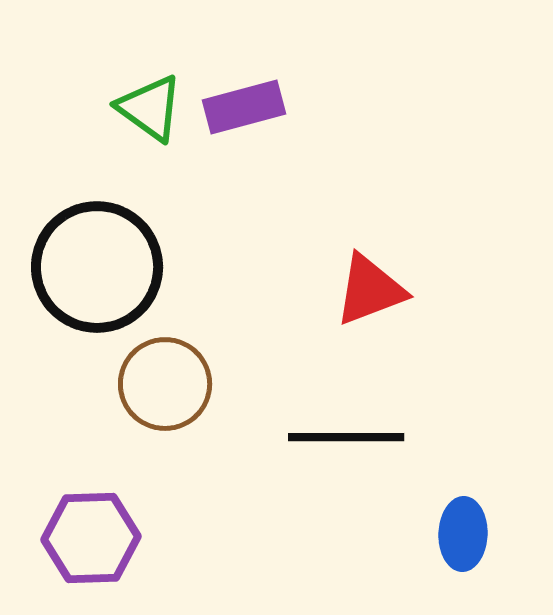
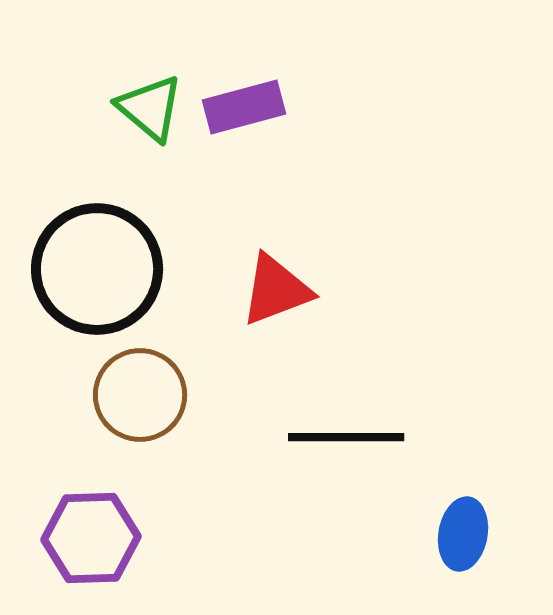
green triangle: rotated 4 degrees clockwise
black circle: moved 2 px down
red triangle: moved 94 px left
brown circle: moved 25 px left, 11 px down
blue ellipse: rotated 8 degrees clockwise
